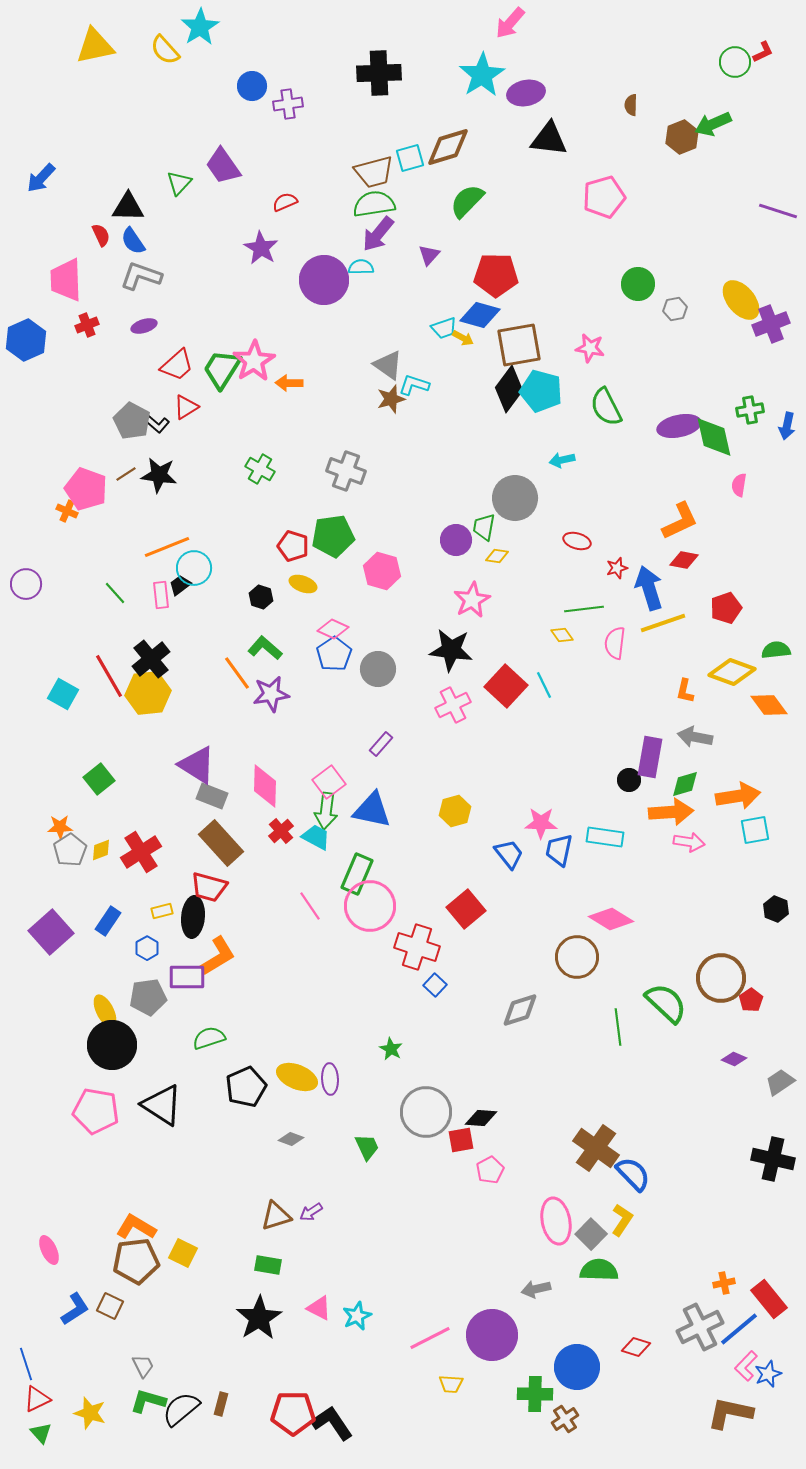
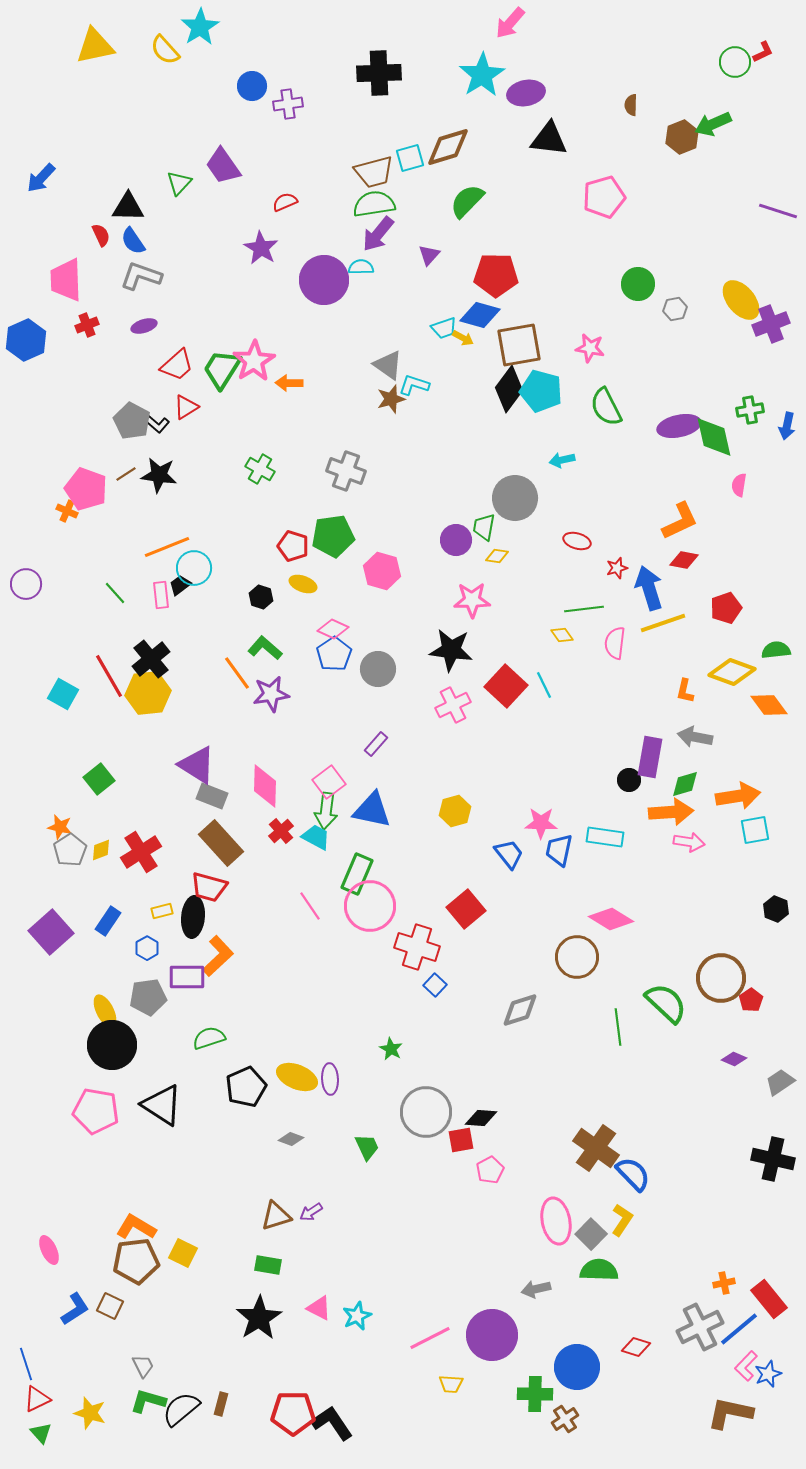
pink star at (472, 600): rotated 27 degrees clockwise
purple rectangle at (381, 744): moved 5 px left
orange star at (60, 827): rotated 15 degrees clockwise
orange L-shape at (218, 956): rotated 12 degrees counterclockwise
